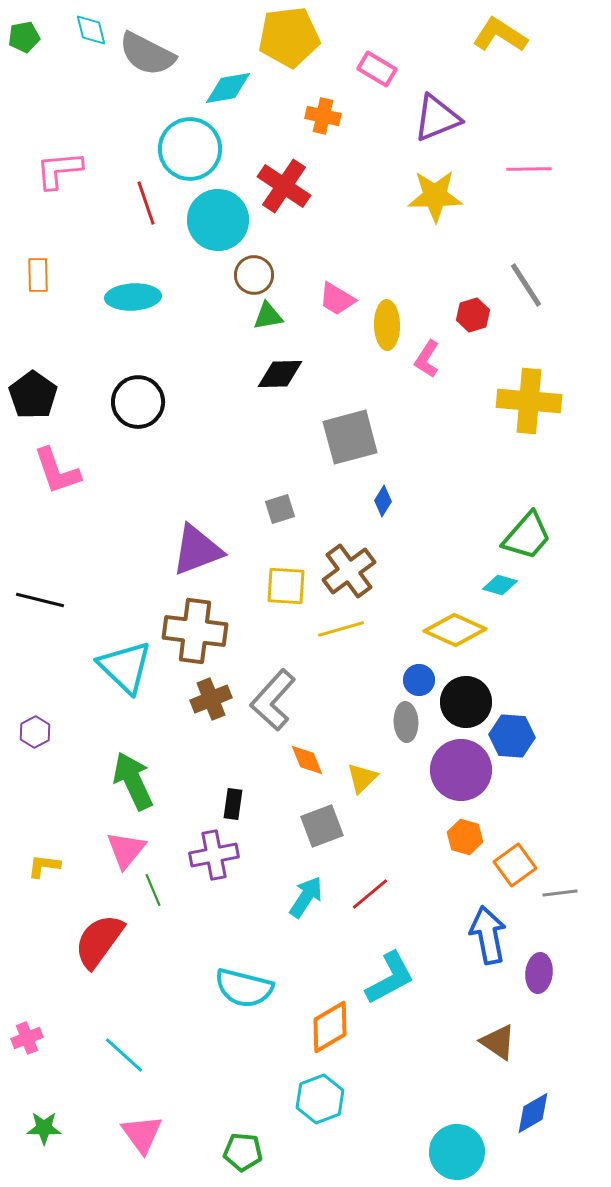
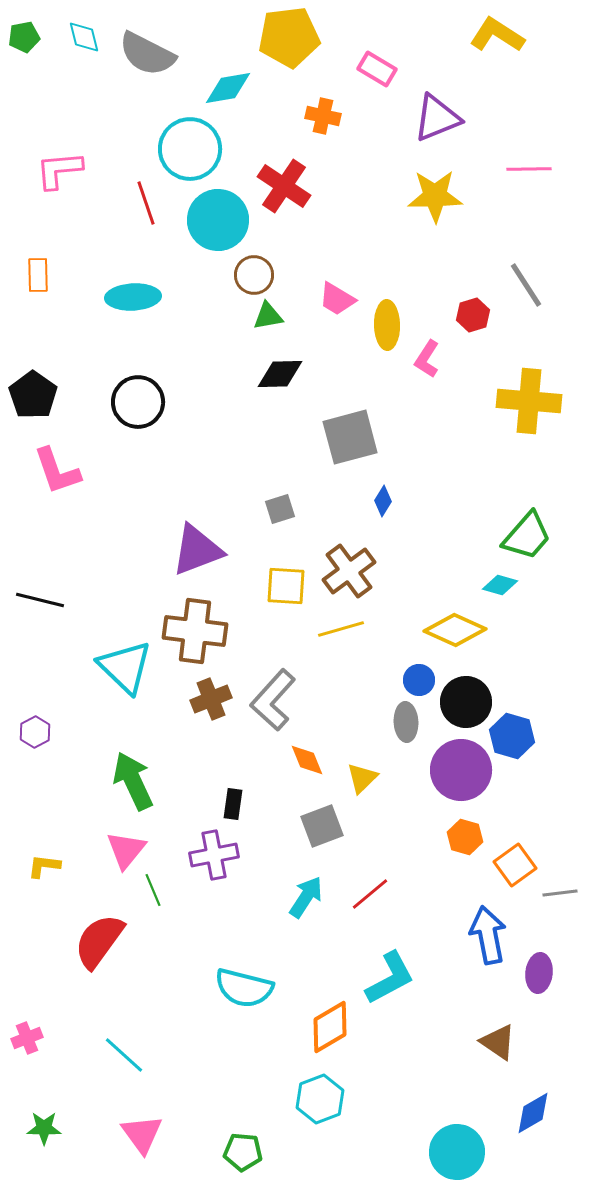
cyan diamond at (91, 30): moved 7 px left, 7 px down
yellow L-shape at (500, 35): moved 3 px left
blue hexagon at (512, 736): rotated 12 degrees clockwise
